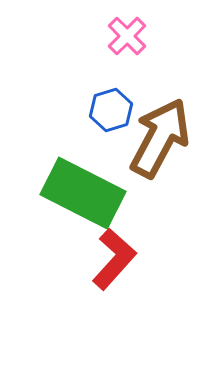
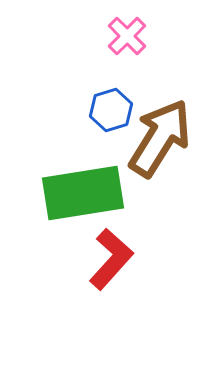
brown arrow: rotated 4 degrees clockwise
green rectangle: rotated 36 degrees counterclockwise
red L-shape: moved 3 px left
